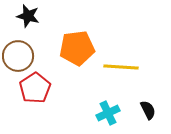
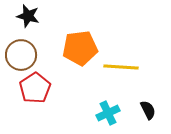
orange pentagon: moved 3 px right
brown circle: moved 3 px right, 1 px up
